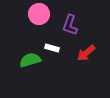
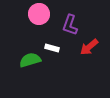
red arrow: moved 3 px right, 6 px up
